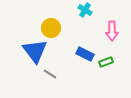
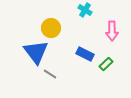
blue triangle: moved 1 px right, 1 px down
green rectangle: moved 2 px down; rotated 24 degrees counterclockwise
